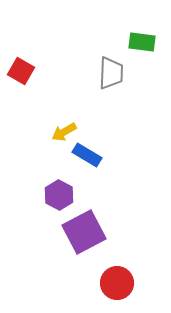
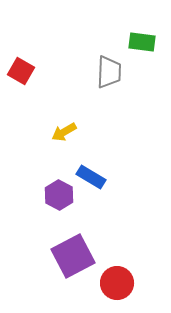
gray trapezoid: moved 2 px left, 1 px up
blue rectangle: moved 4 px right, 22 px down
purple square: moved 11 px left, 24 px down
